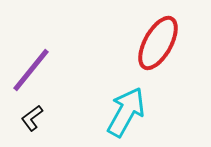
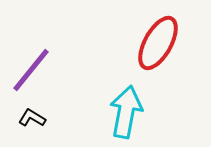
cyan arrow: rotated 18 degrees counterclockwise
black L-shape: rotated 68 degrees clockwise
